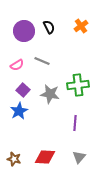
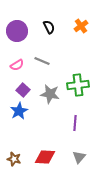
purple circle: moved 7 px left
